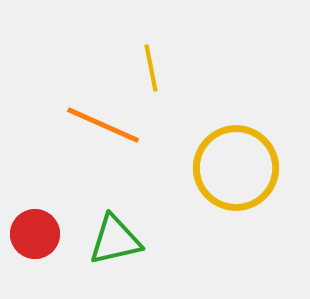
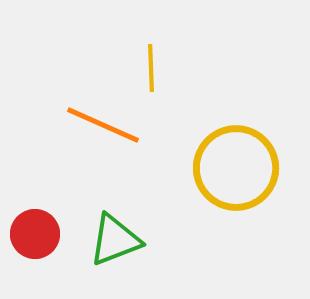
yellow line: rotated 9 degrees clockwise
green triangle: rotated 8 degrees counterclockwise
